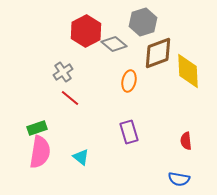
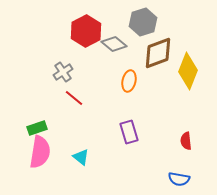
yellow diamond: rotated 24 degrees clockwise
red line: moved 4 px right
